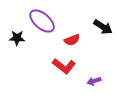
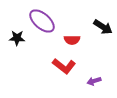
red semicircle: rotated 21 degrees clockwise
